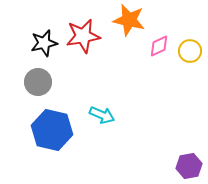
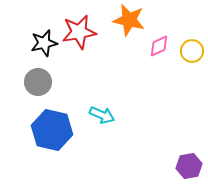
red star: moved 4 px left, 4 px up
yellow circle: moved 2 px right
